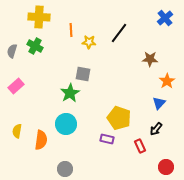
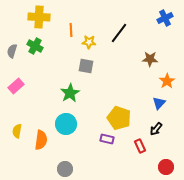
blue cross: rotated 14 degrees clockwise
gray square: moved 3 px right, 8 px up
